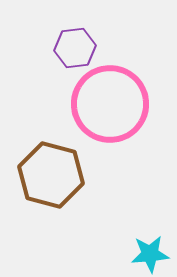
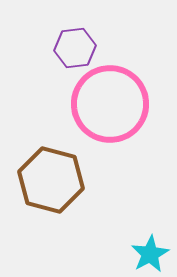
brown hexagon: moved 5 px down
cyan star: rotated 24 degrees counterclockwise
